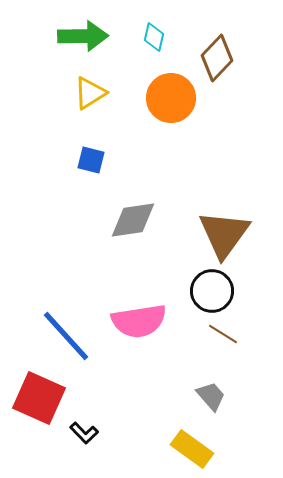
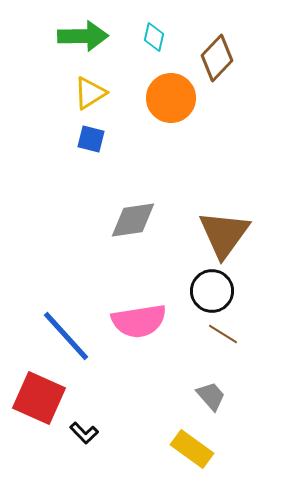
blue square: moved 21 px up
